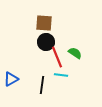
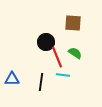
brown square: moved 29 px right
cyan line: moved 2 px right
blue triangle: moved 1 px right; rotated 28 degrees clockwise
black line: moved 1 px left, 3 px up
